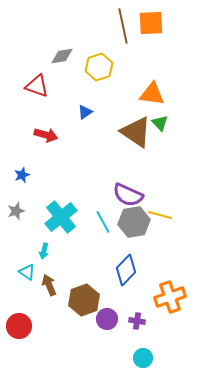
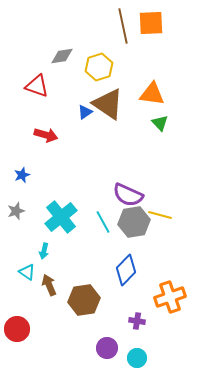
brown triangle: moved 28 px left, 28 px up
brown hexagon: rotated 12 degrees clockwise
purple circle: moved 29 px down
red circle: moved 2 px left, 3 px down
cyan circle: moved 6 px left
